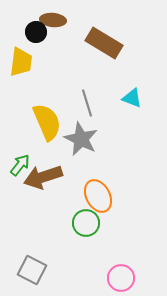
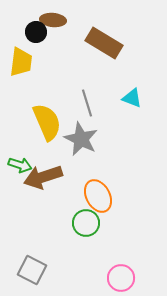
green arrow: rotated 70 degrees clockwise
